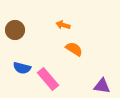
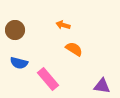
blue semicircle: moved 3 px left, 5 px up
